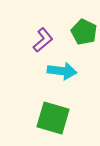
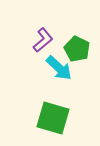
green pentagon: moved 7 px left, 17 px down
cyan arrow: moved 3 px left, 3 px up; rotated 36 degrees clockwise
